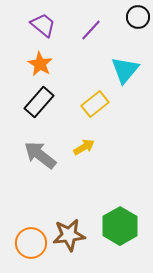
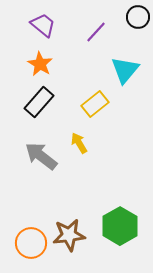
purple line: moved 5 px right, 2 px down
yellow arrow: moved 5 px left, 4 px up; rotated 90 degrees counterclockwise
gray arrow: moved 1 px right, 1 px down
